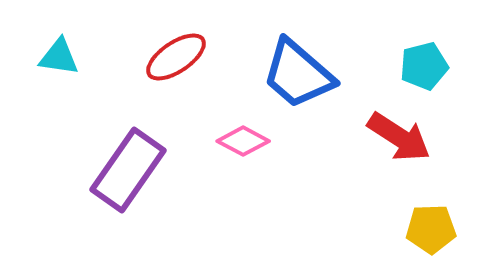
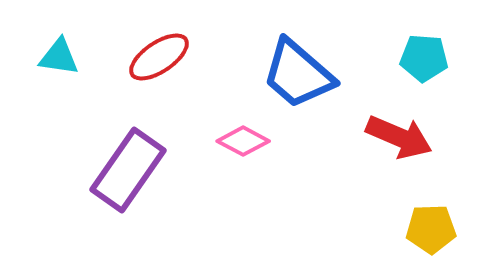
red ellipse: moved 17 px left
cyan pentagon: moved 8 px up; rotated 18 degrees clockwise
red arrow: rotated 10 degrees counterclockwise
